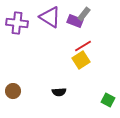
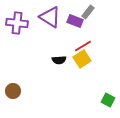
gray rectangle: moved 4 px right, 2 px up
yellow square: moved 1 px right, 1 px up
black semicircle: moved 32 px up
